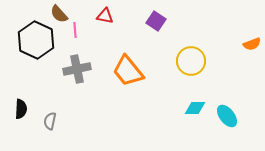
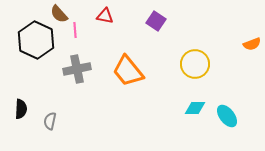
yellow circle: moved 4 px right, 3 px down
